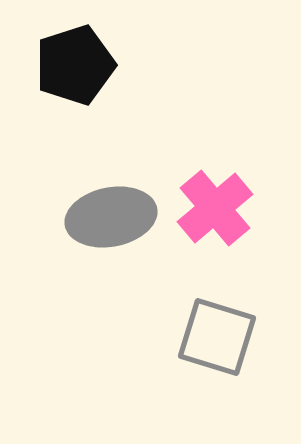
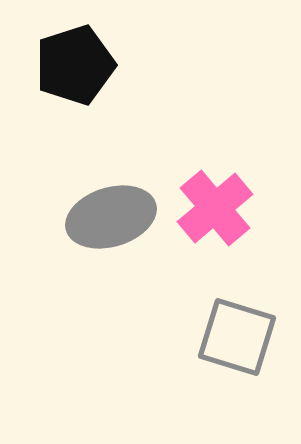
gray ellipse: rotated 6 degrees counterclockwise
gray square: moved 20 px right
